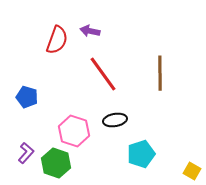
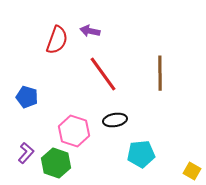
cyan pentagon: rotated 12 degrees clockwise
